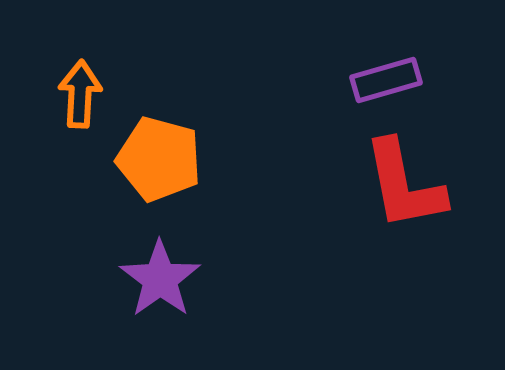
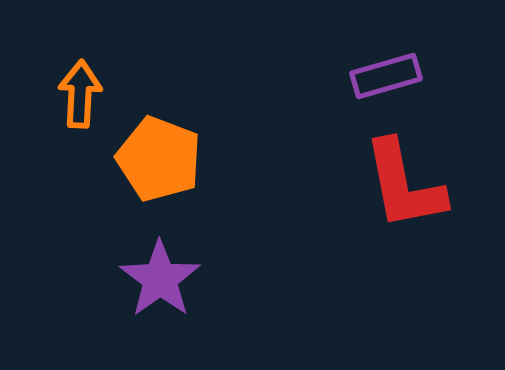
purple rectangle: moved 4 px up
orange pentagon: rotated 6 degrees clockwise
